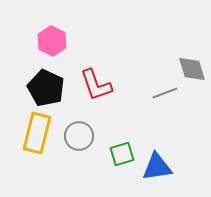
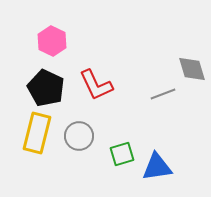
red L-shape: rotated 6 degrees counterclockwise
gray line: moved 2 px left, 1 px down
